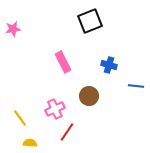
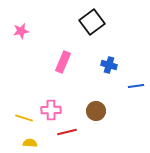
black square: moved 2 px right, 1 px down; rotated 15 degrees counterclockwise
pink star: moved 8 px right, 2 px down
pink rectangle: rotated 50 degrees clockwise
blue line: rotated 14 degrees counterclockwise
brown circle: moved 7 px right, 15 px down
pink cross: moved 4 px left, 1 px down; rotated 24 degrees clockwise
yellow line: moved 4 px right; rotated 36 degrees counterclockwise
red line: rotated 42 degrees clockwise
